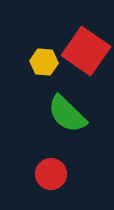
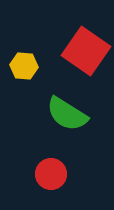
yellow hexagon: moved 20 px left, 4 px down
green semicircle: rotated 12 degrees counterclockwise
